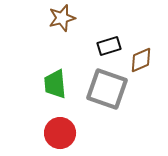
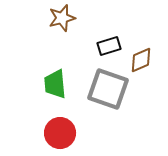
gray square: moved 1 px right
